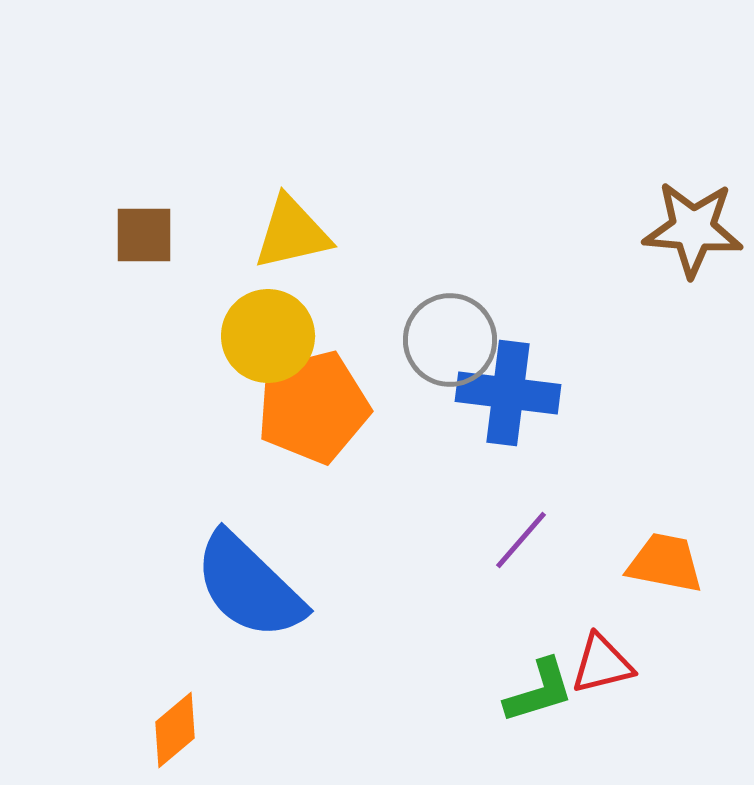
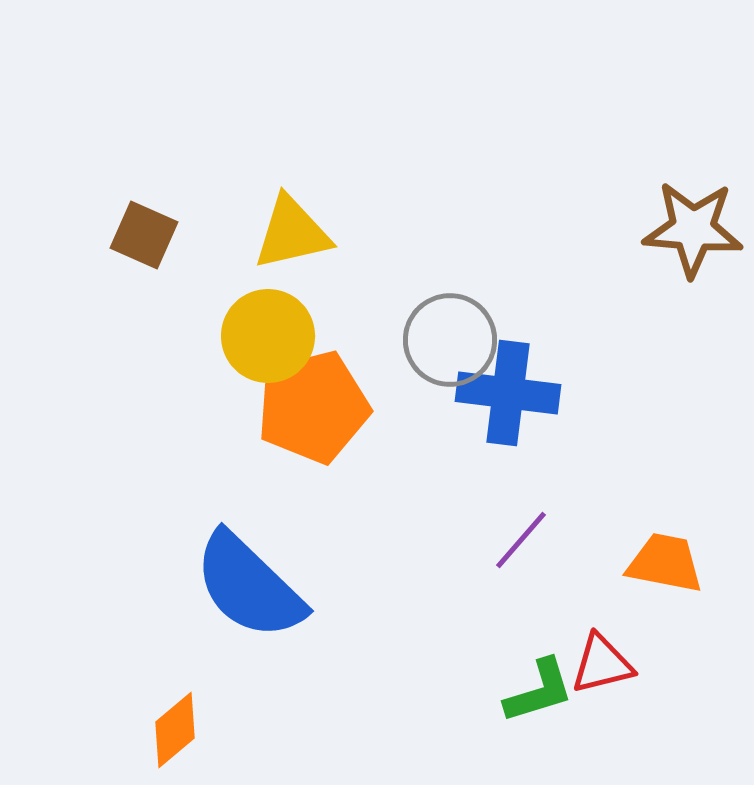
brown square: rotated 24 degrees clockwise
